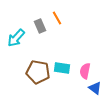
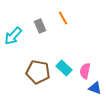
orange line: moved 6 px right
cyan arrow: moved 3 px left, 2 px up
cyan rectangle: moved 2 px right; rotated 35 degrees clockwise
blue triangle: rotated 16 degrees counterclockwise
